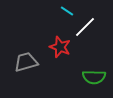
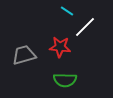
red star: rotated 15 degrees counterclockwise
gray trapezoid: moved 2 px left, 7 px up
green semicircle: moved 29 px left, 3 px down
